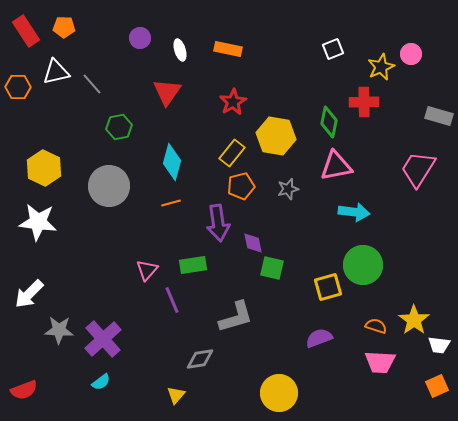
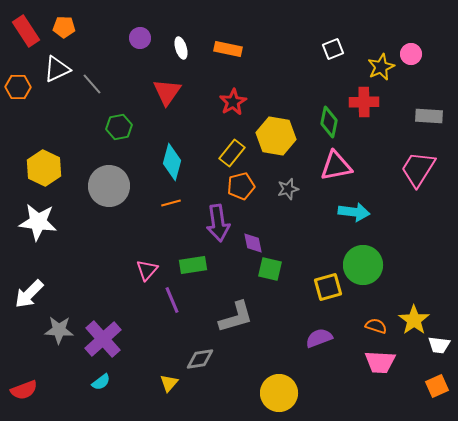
white ellipse at (180, 50): moved 1 px right, 2 px up
white triangle at (56, 72): moved 1 px right, 3 px up; rotated 12 degrees counterclockwise
gray rectangle at (439, 116): moved 10 px left; rotated 12 degrees counterclockwise
green square at (272, 268): moved 2 px left, 1 px down
yellow triangle at (176, 395): moved 7 px left, 12 px up
